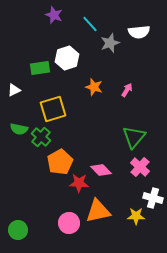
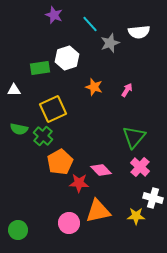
white triangle: rotated 24 degrees clockwise
yellow square: rotated 8 degrees counterclockwise
green cross: moved 2 px right, 1 px up
